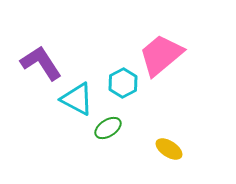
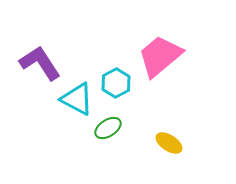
pink trapezoid: moved 1 px left, 1 px down
purple L-shape: moved 1 px left
cyan hexagon: moved 7 px left
yellow ellipse: moved 6 px up
